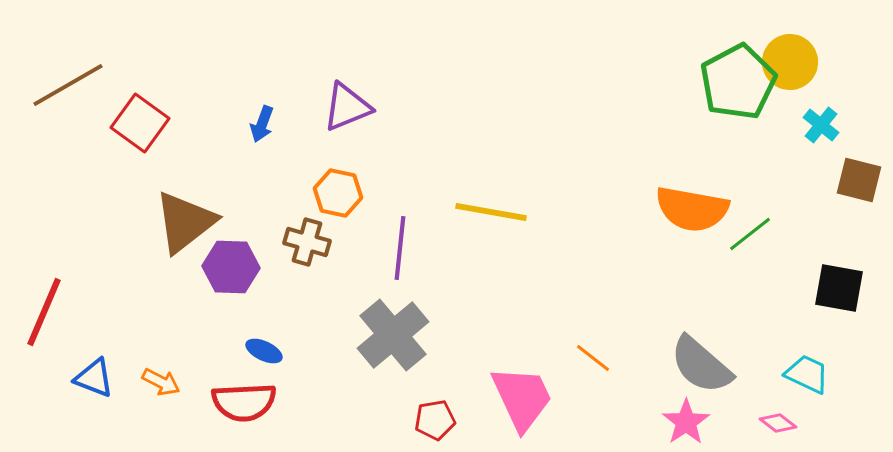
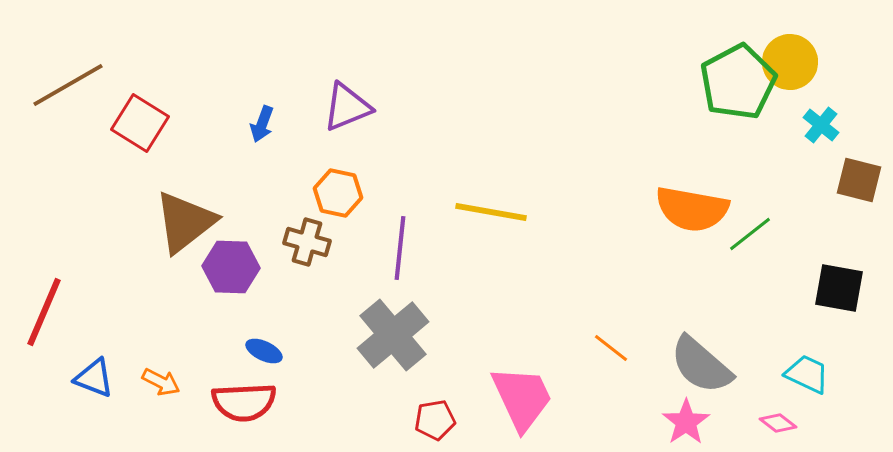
red square: rotated 4 degrees counterclockwise
orange line: moved 18 px right, 10 px up
